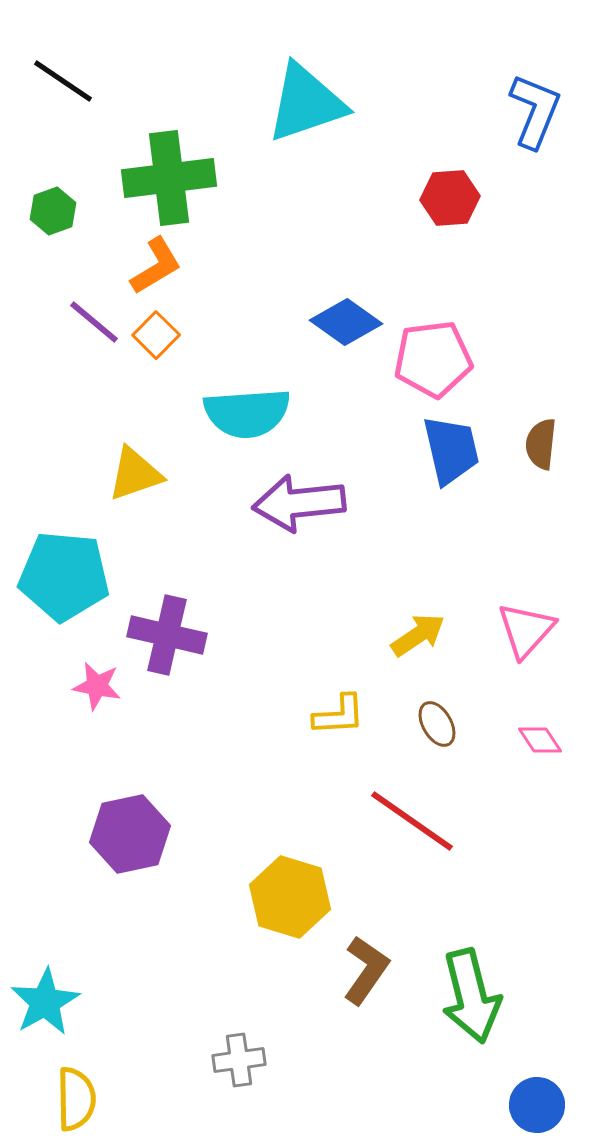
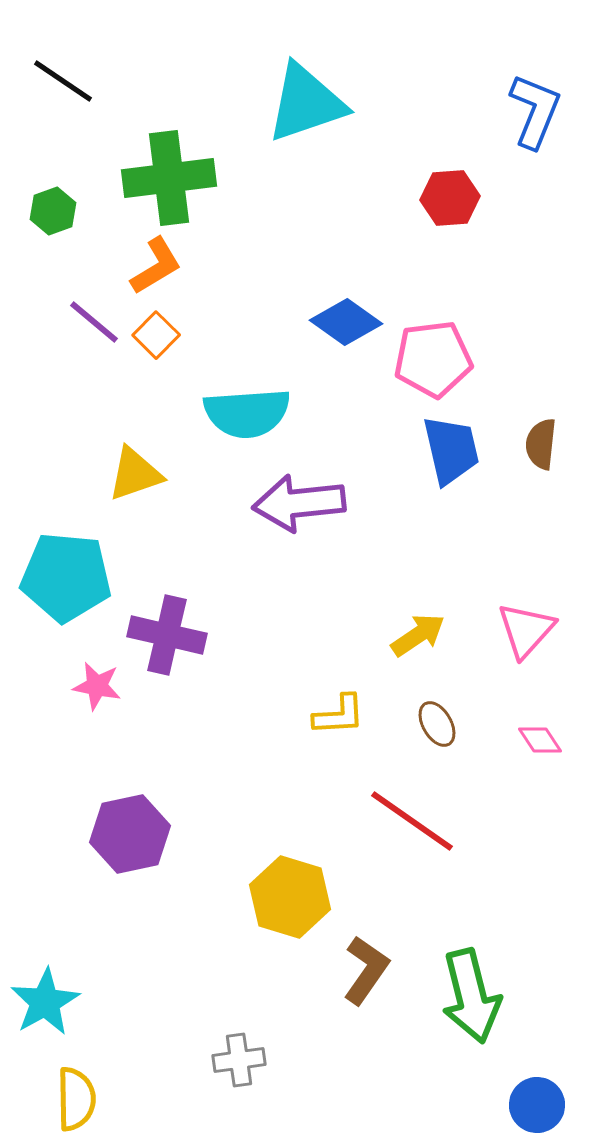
cyan pentagon: moved 2 px right, 1 px down
